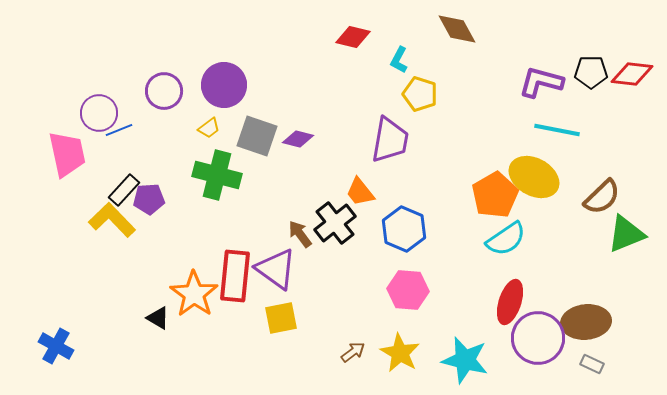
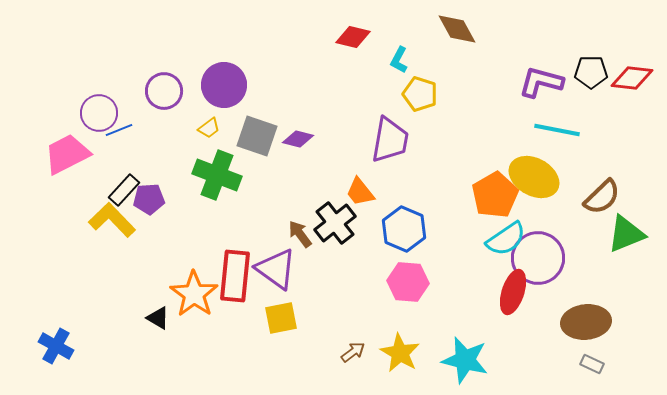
red diamond at (632, 74): moved 4 px down
pink trapezoid at (67, 154): rotated 105 degrees counterclockwise
green cross at (217, 175): rotated 6 degrees clockwise
pink hexagon at (408, 290): moved 8 px up
red ellipse at (510, 302): moved 3 px right, 10 px up
purple circle at (538, 338): moved 80 px up
